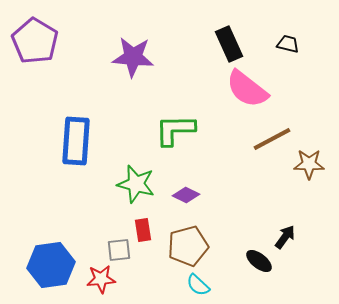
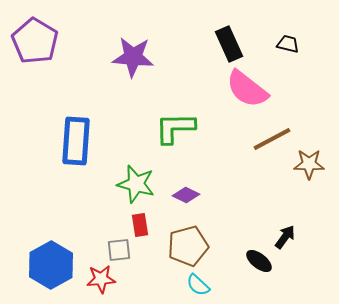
green L-shape: moved 2 px up
red rectangle: moved 3 px left, 5 px up
blue hexagon: rotated 21 degrees counterclockwise
